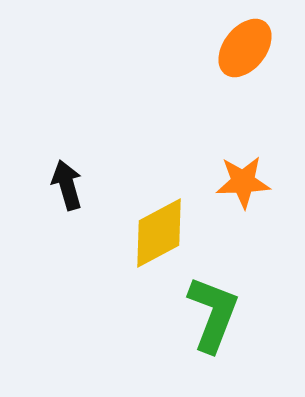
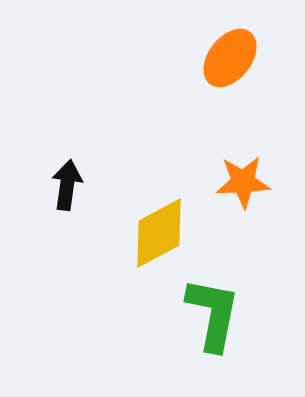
orange ellipse: moved 15 px left, 10 px down
black arrow: rotated 24 degrees clockwise
green L-shape: rotated 10 degrees counterclockwise
